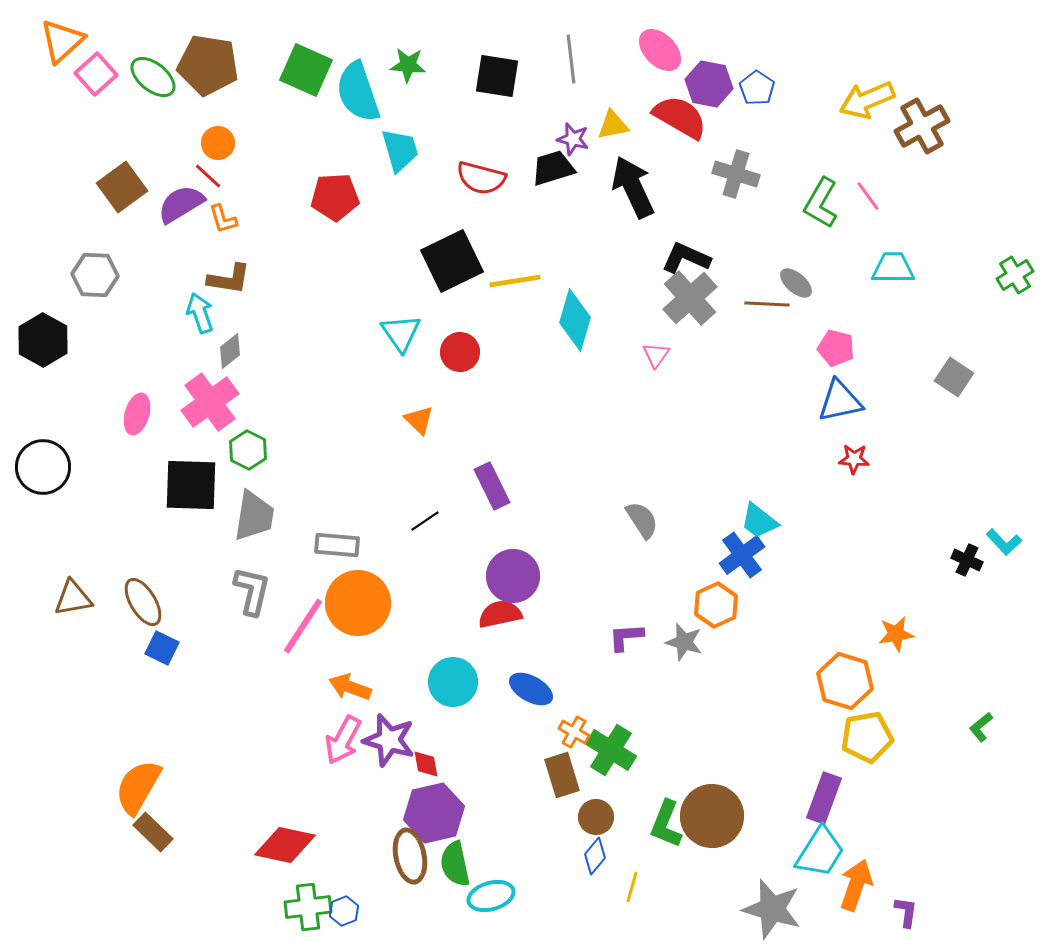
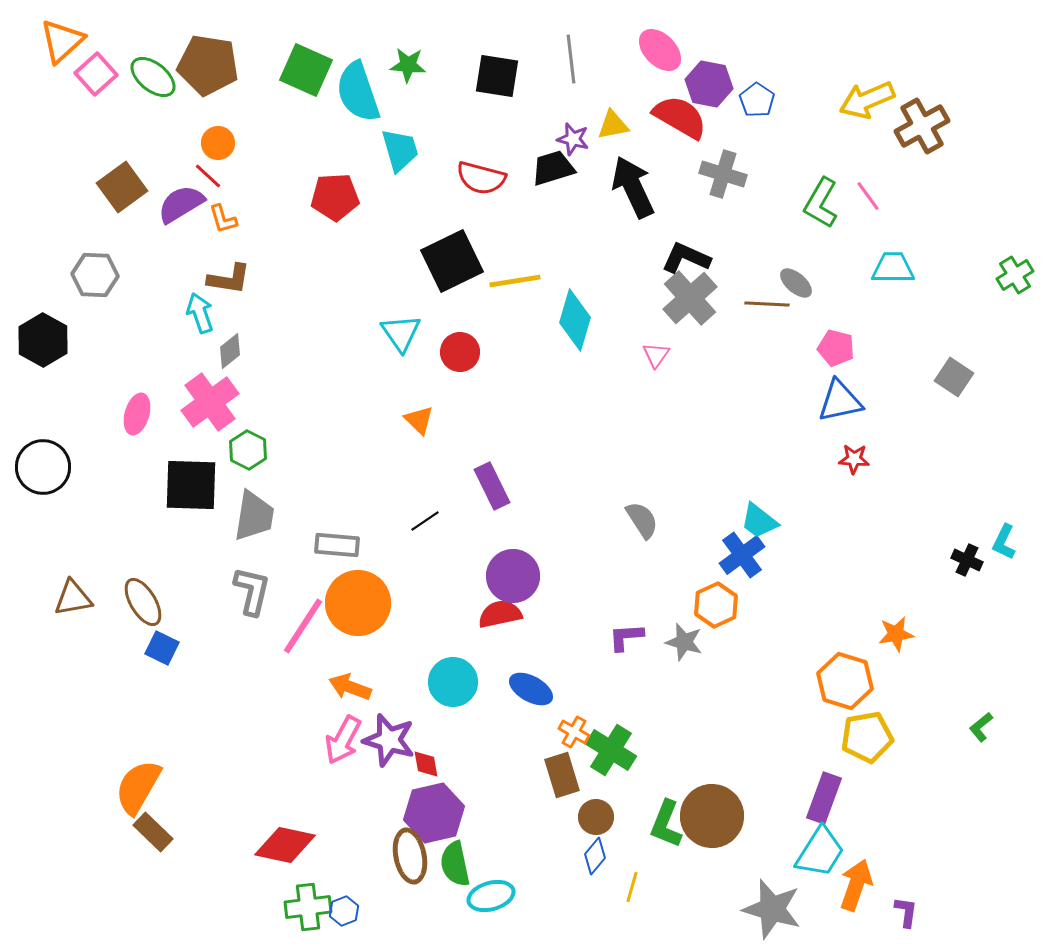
blue pentagon at (757, 88): moved 12 px down
gray cross at (736, 174): moved 13 px left
cyan L-shape at (1004, 542): rotated 69 degrees clockwise
